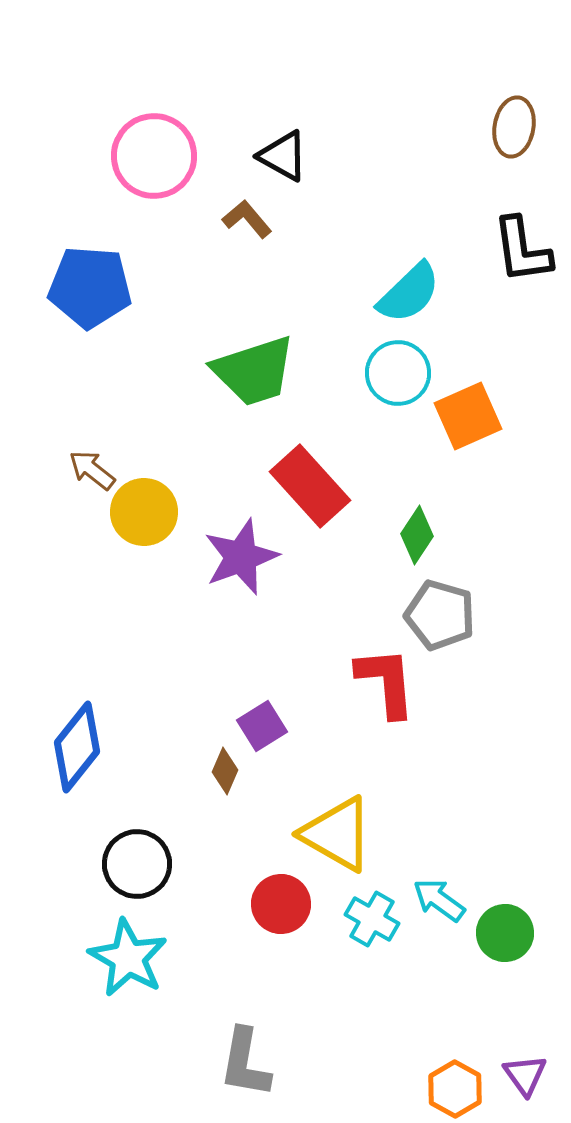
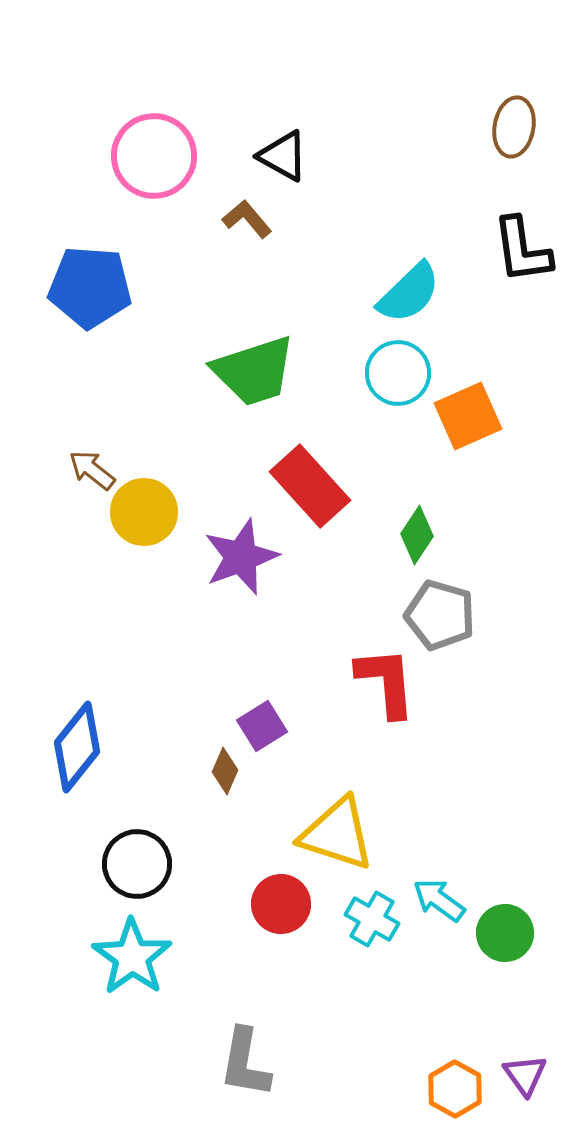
yellow triangle: rotated 12 degrees counterclockwise
cyan star: moved 4 px right, 1 px up; rotated 6 degrees clockwise
